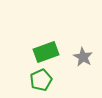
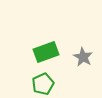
green pentagon: moved 2 px right, 4 px down
